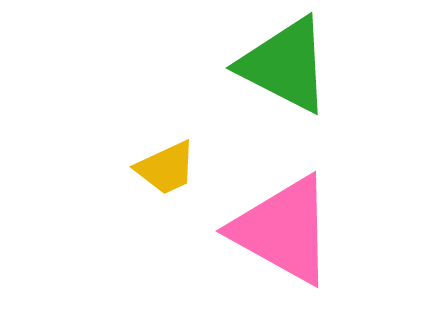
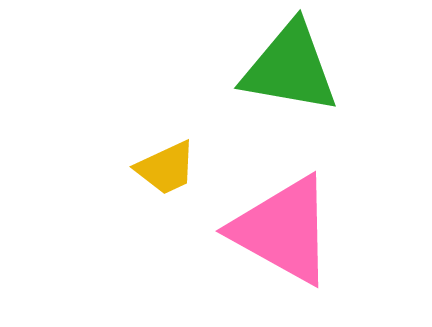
green triangle: moved 5 px right, 3 px down; rotated 17 degrees counterclockwise
